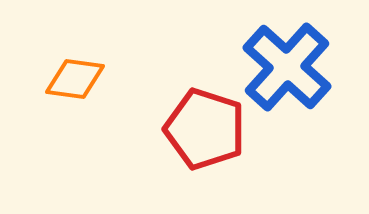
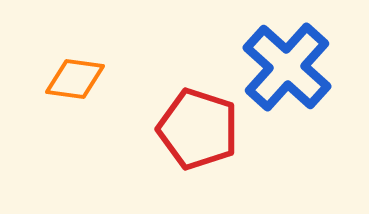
red pentagon: moved 7 px left
